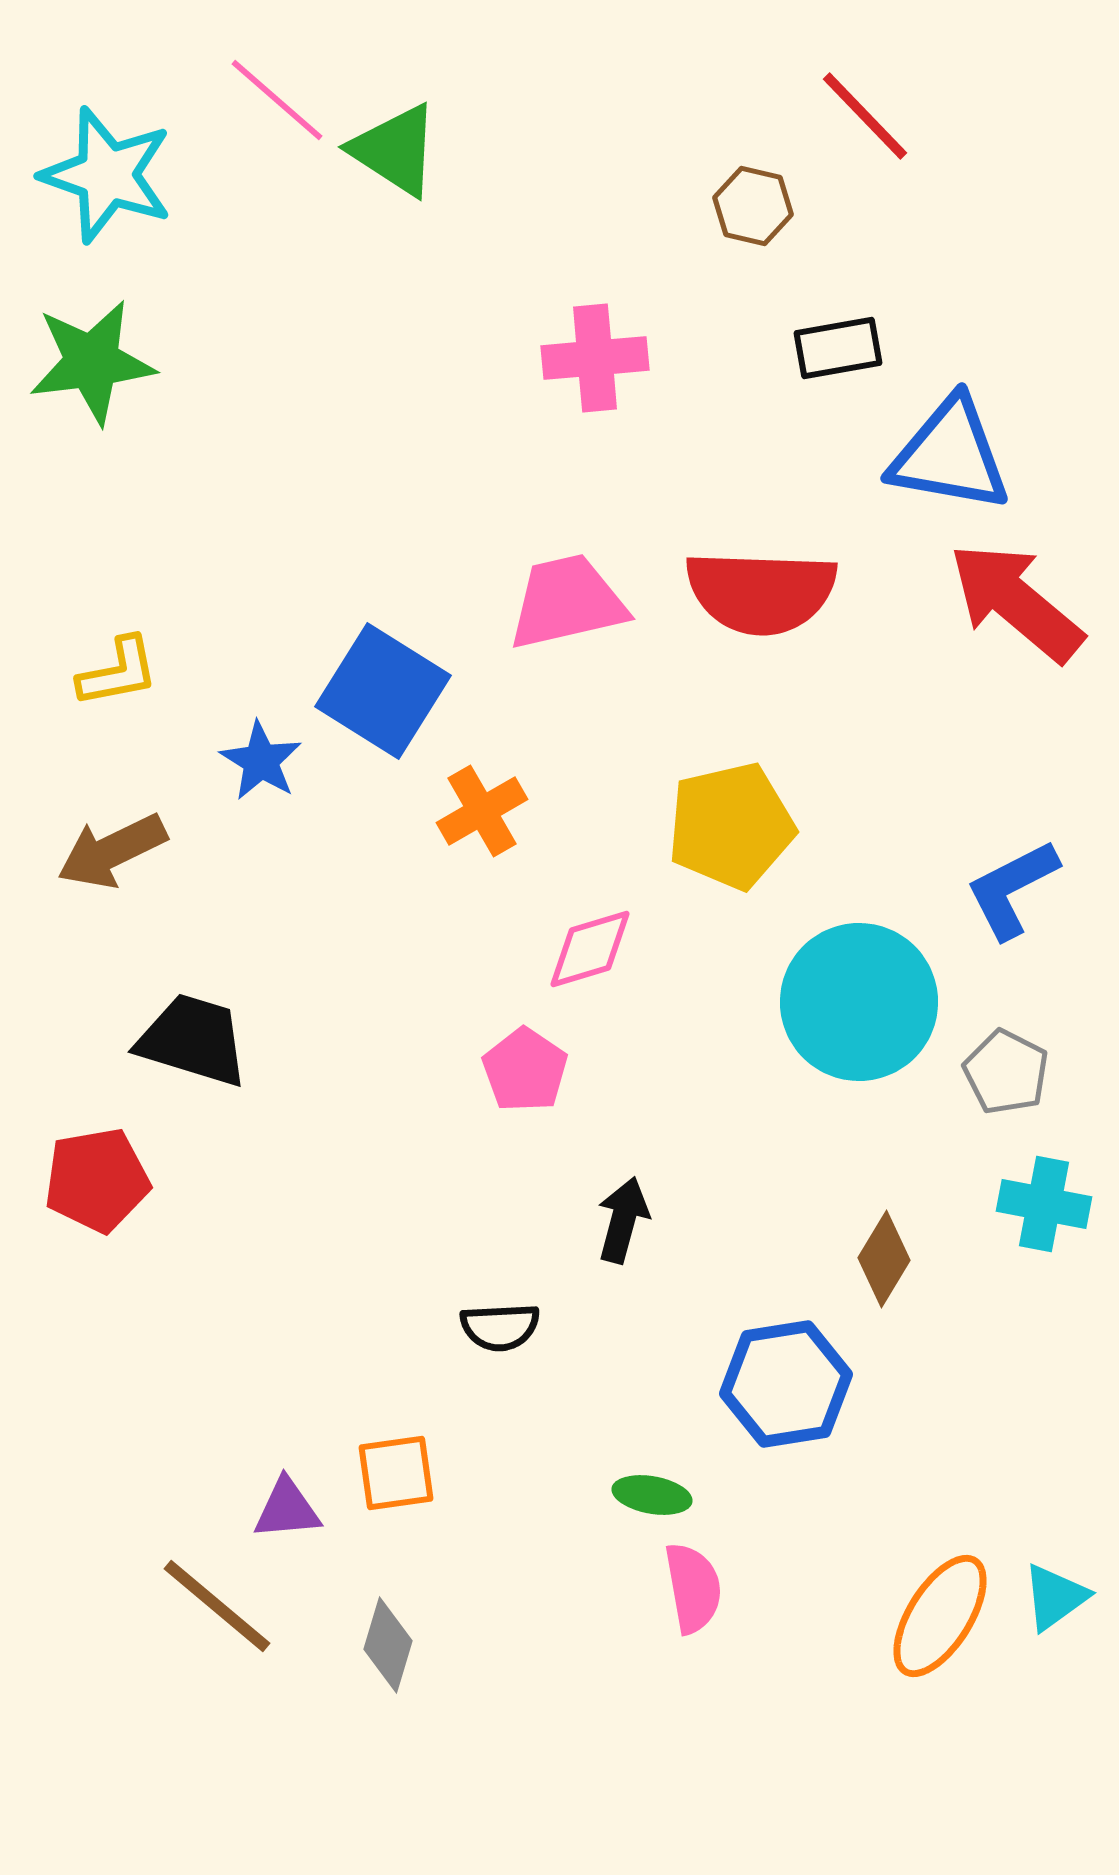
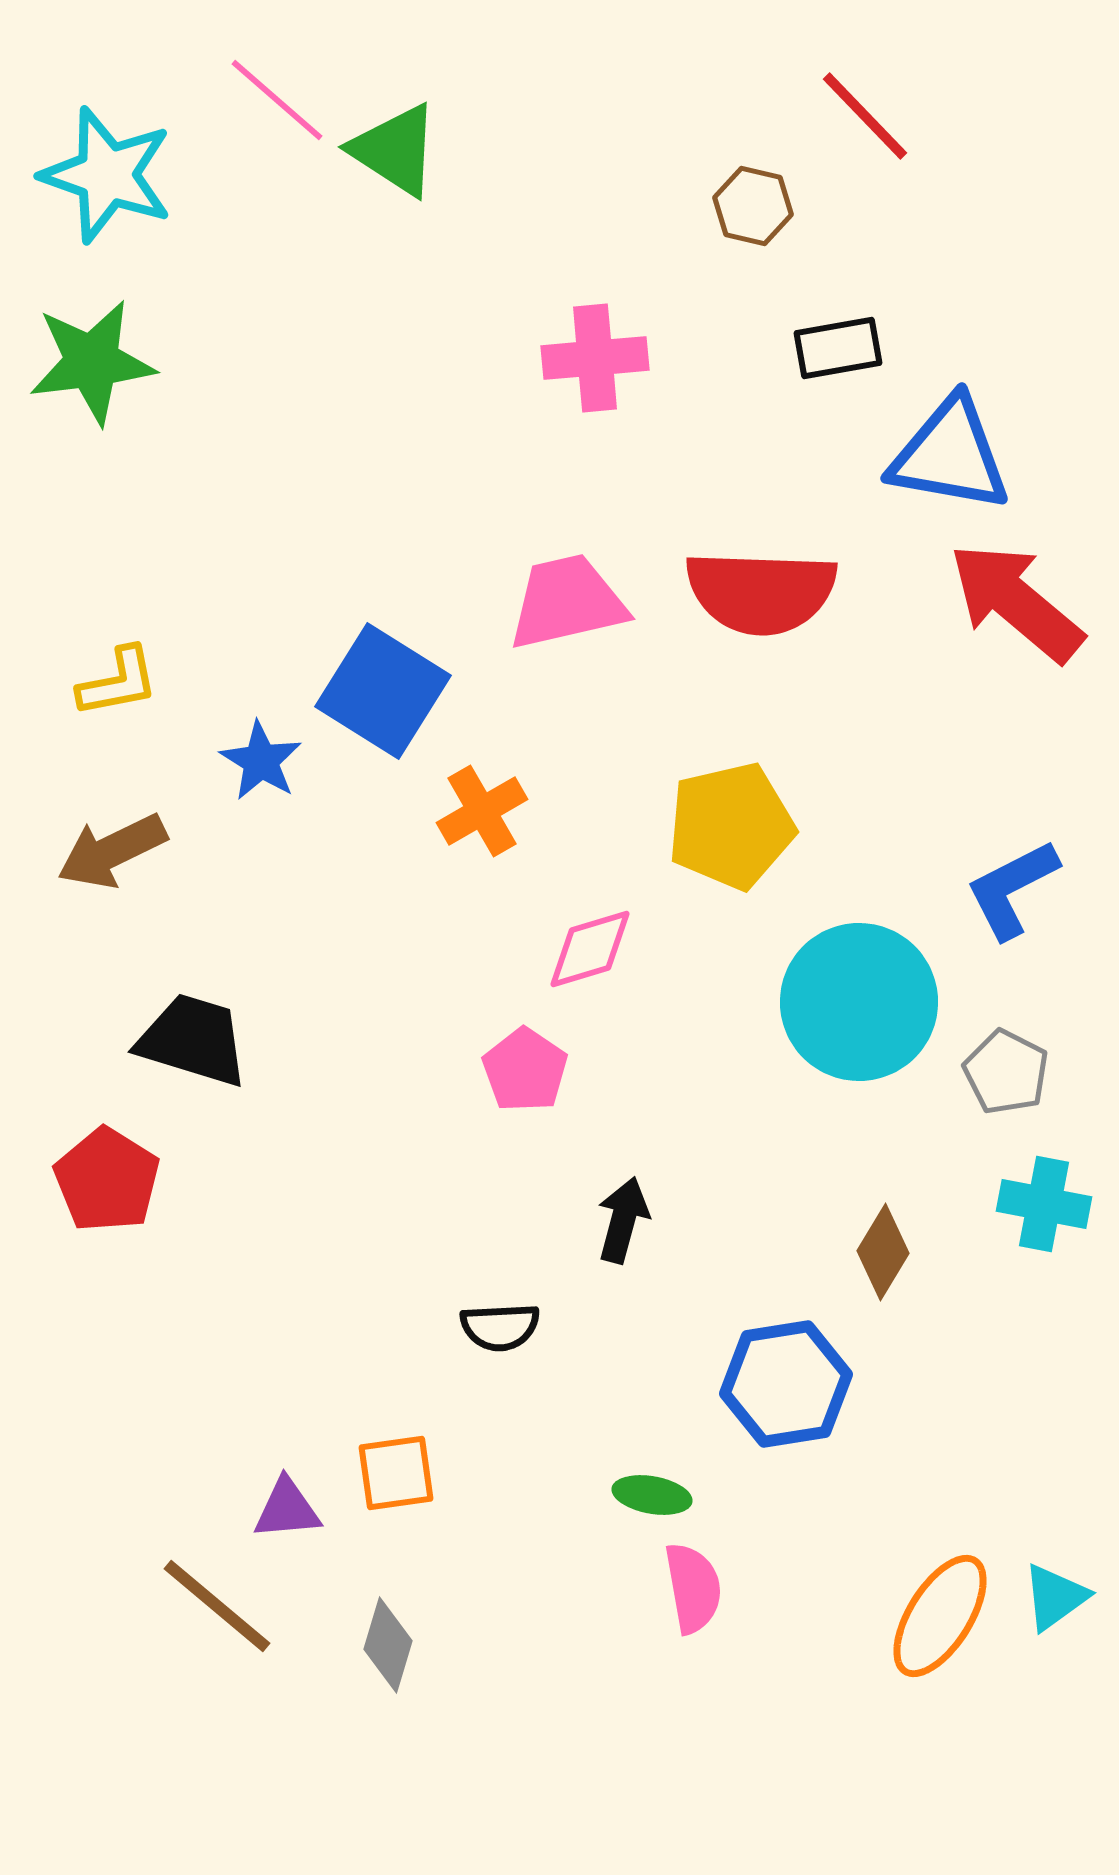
yellow L-shape: moved 10 px down
red pentagon: moved 10 px right; rotated 30 degrees counterclockwise
brown diamond: moved 1 px left, 7 px up
